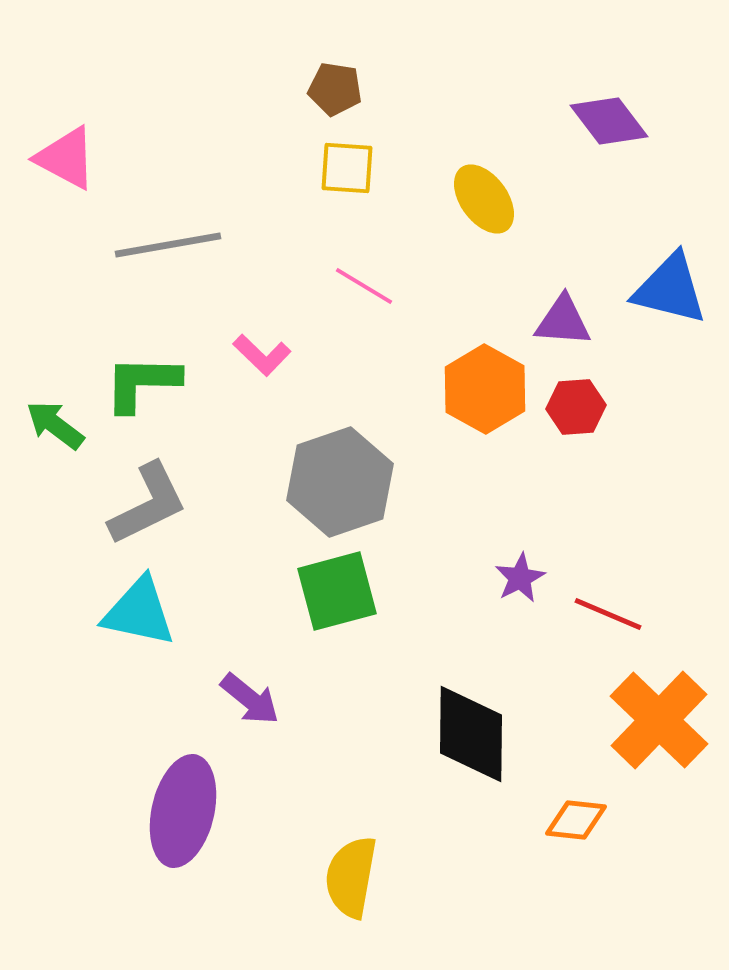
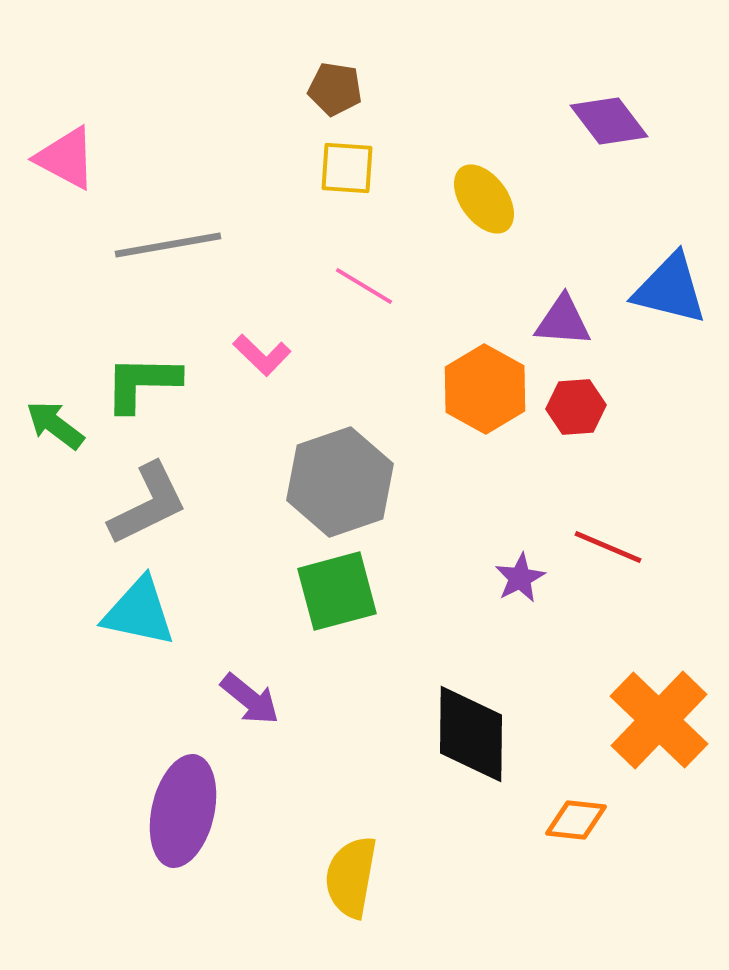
red line: moved 67 px up
